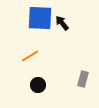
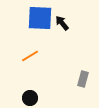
black circle: moved 8 px left, 13 px down
